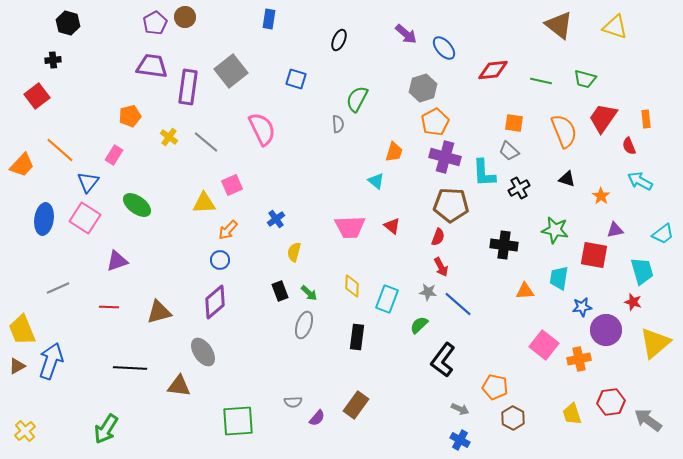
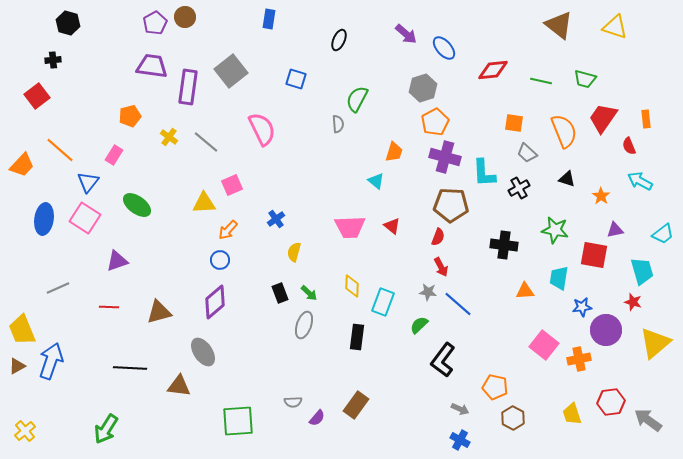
gray trapezoid at (509, 151): moved 18 px right, 2 px down
black rectangle at (280, 291): moved 2 px down
cyan rectangle at (387, 299): moved 4 px left, 3 px down
